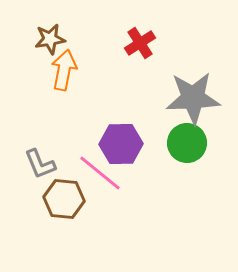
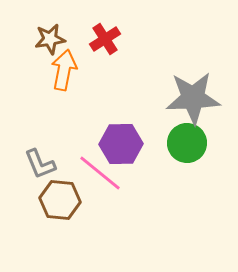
red cross: moved 35 px left, 4 px up
brown hexagon: moved 4 px left, 1 px down
